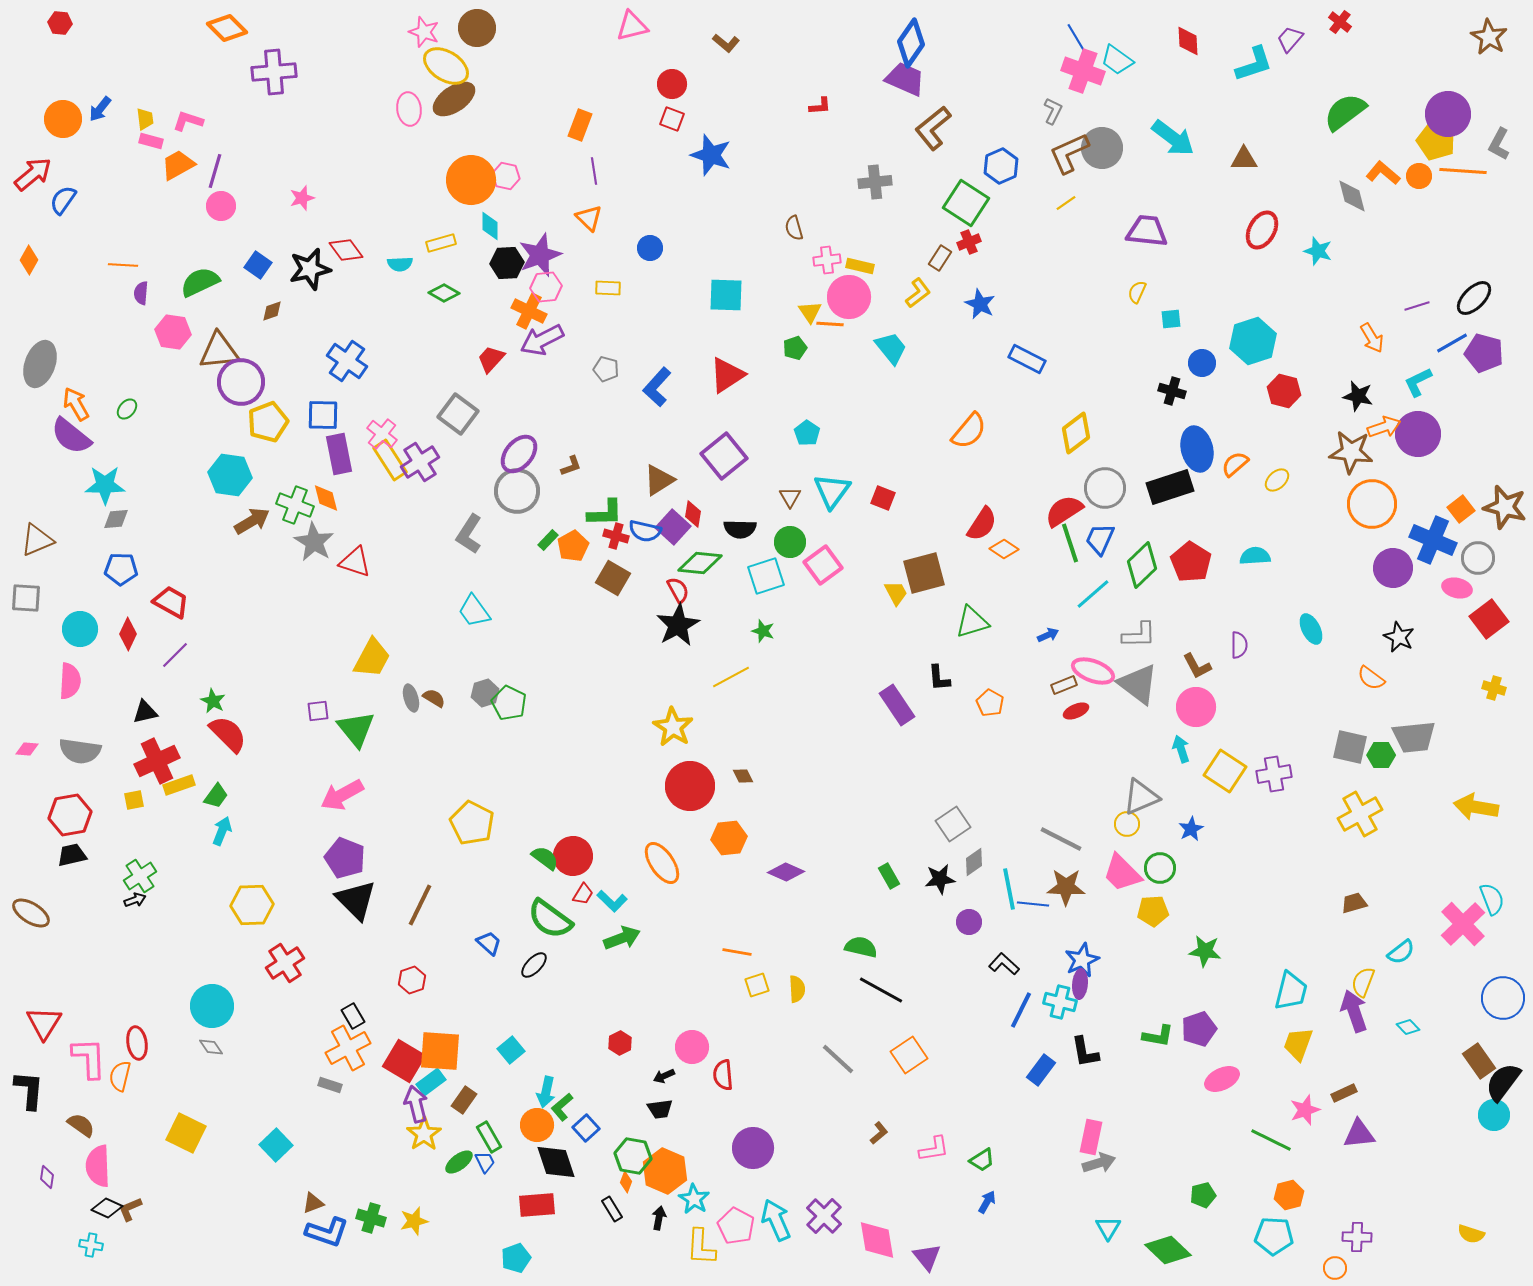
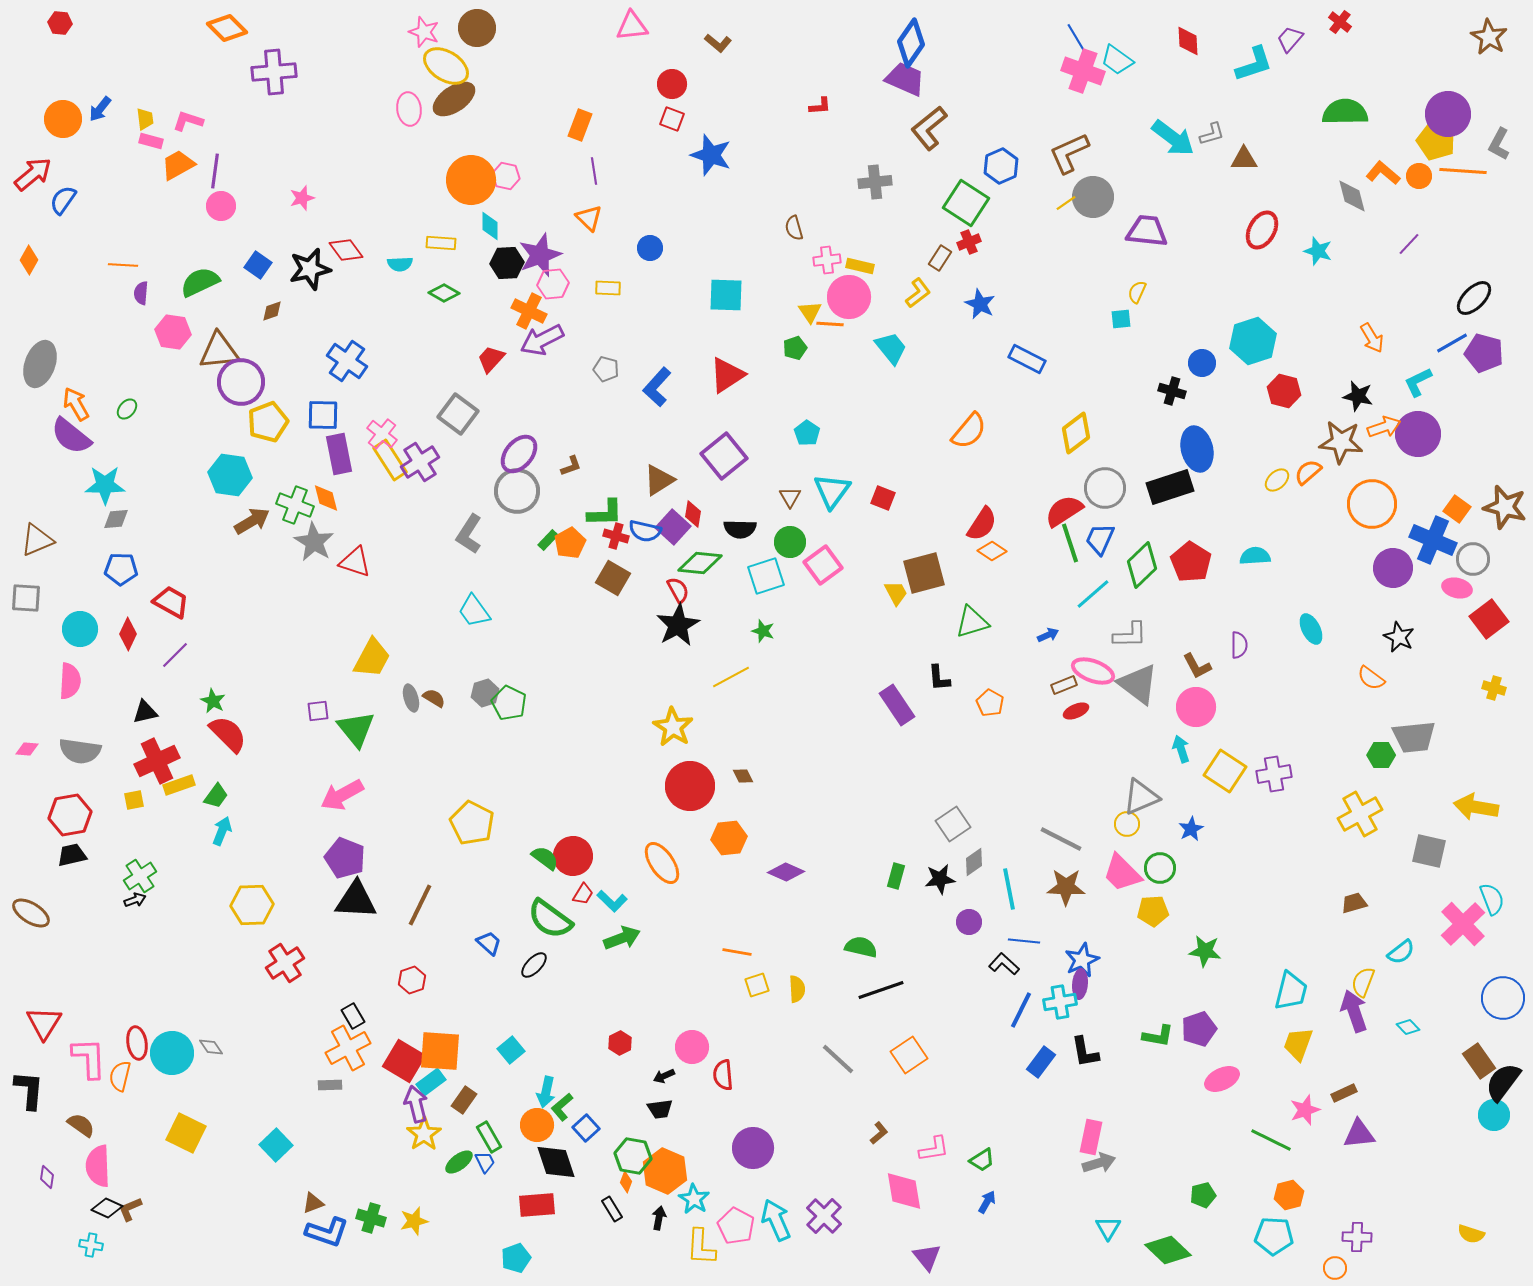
pink triangle at (632, 26): rotated 8 degrees clockwise
brown L-shape at (726, 43): moved 8 px left
gray L-shape at (1053, 111): moved 159 px right, 23 px down; rotated 48 degrees clockwise
green semicircle at (1345, 112): rotated 36 degrees clockwise
brown L-shape at (933, 128): moved 4 px left
gray circle at (1102, 148): moved 9 px left, 49 px down
purple line at (215, 171): rotated 8 degrees counterclockwise
yellow rectangle at (441, 243): rotated 20 degrees clockwise
pink hexagon at (546, 287): moved 7 px right, 3 px up
purple line at (1417, 306): moved 8 px left, 62 px up; rotated 30 degrees counterclockwise
cyan square at (1171, 319): moved 50 px left
brown star at (1351, 452): moved 10 px left, 10 px up
orange semicircle at (1235, 464): moved 73 px right, 8 px down
orange square at (1461, 509): moved 4 px left; rotated 16 degrees counterclockwise
orange pentagon at (573, 546): moved 3 px left, 3 px up
orange diamond at (1004, 549): moved 12 px left, 2 px down
gray circle at (1478, 558): moved 5 px left, 1 px down
gray L-shape at (1139, 635): moved 9 px left
gray square at (1350, 747): moved 79 px right, 104 px down
green rectangle at (889, 876): moved 7 px right; rotated 45 degrees clockwise
black triangle at (356, 900): rotated 42 degrees counterclockwise
blue line at (1033, 904): moved 9 px left, 37 px down
black line at (881, 990): rotated 48 degrees counterclockwise
cyan cross at (1060, 1002): rotated 24 degrees counterclockwise
cyan circle at (212, 1006): moved 40 px left, 47 px down
blue rectangle at (1041, 1070): moved 8 px up
gray rectangle at (330, 1085): rotated 20 degrees counterclockwise
pink diamond at (877, 1240): moved 27 px right, 49 px up
